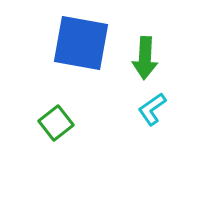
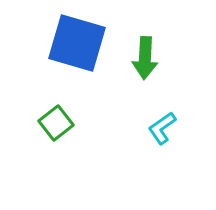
blue square: moved 4 px left; rotated 6 degrees clockwise
cyan L-shape: moved 10 px right, 19 px down
